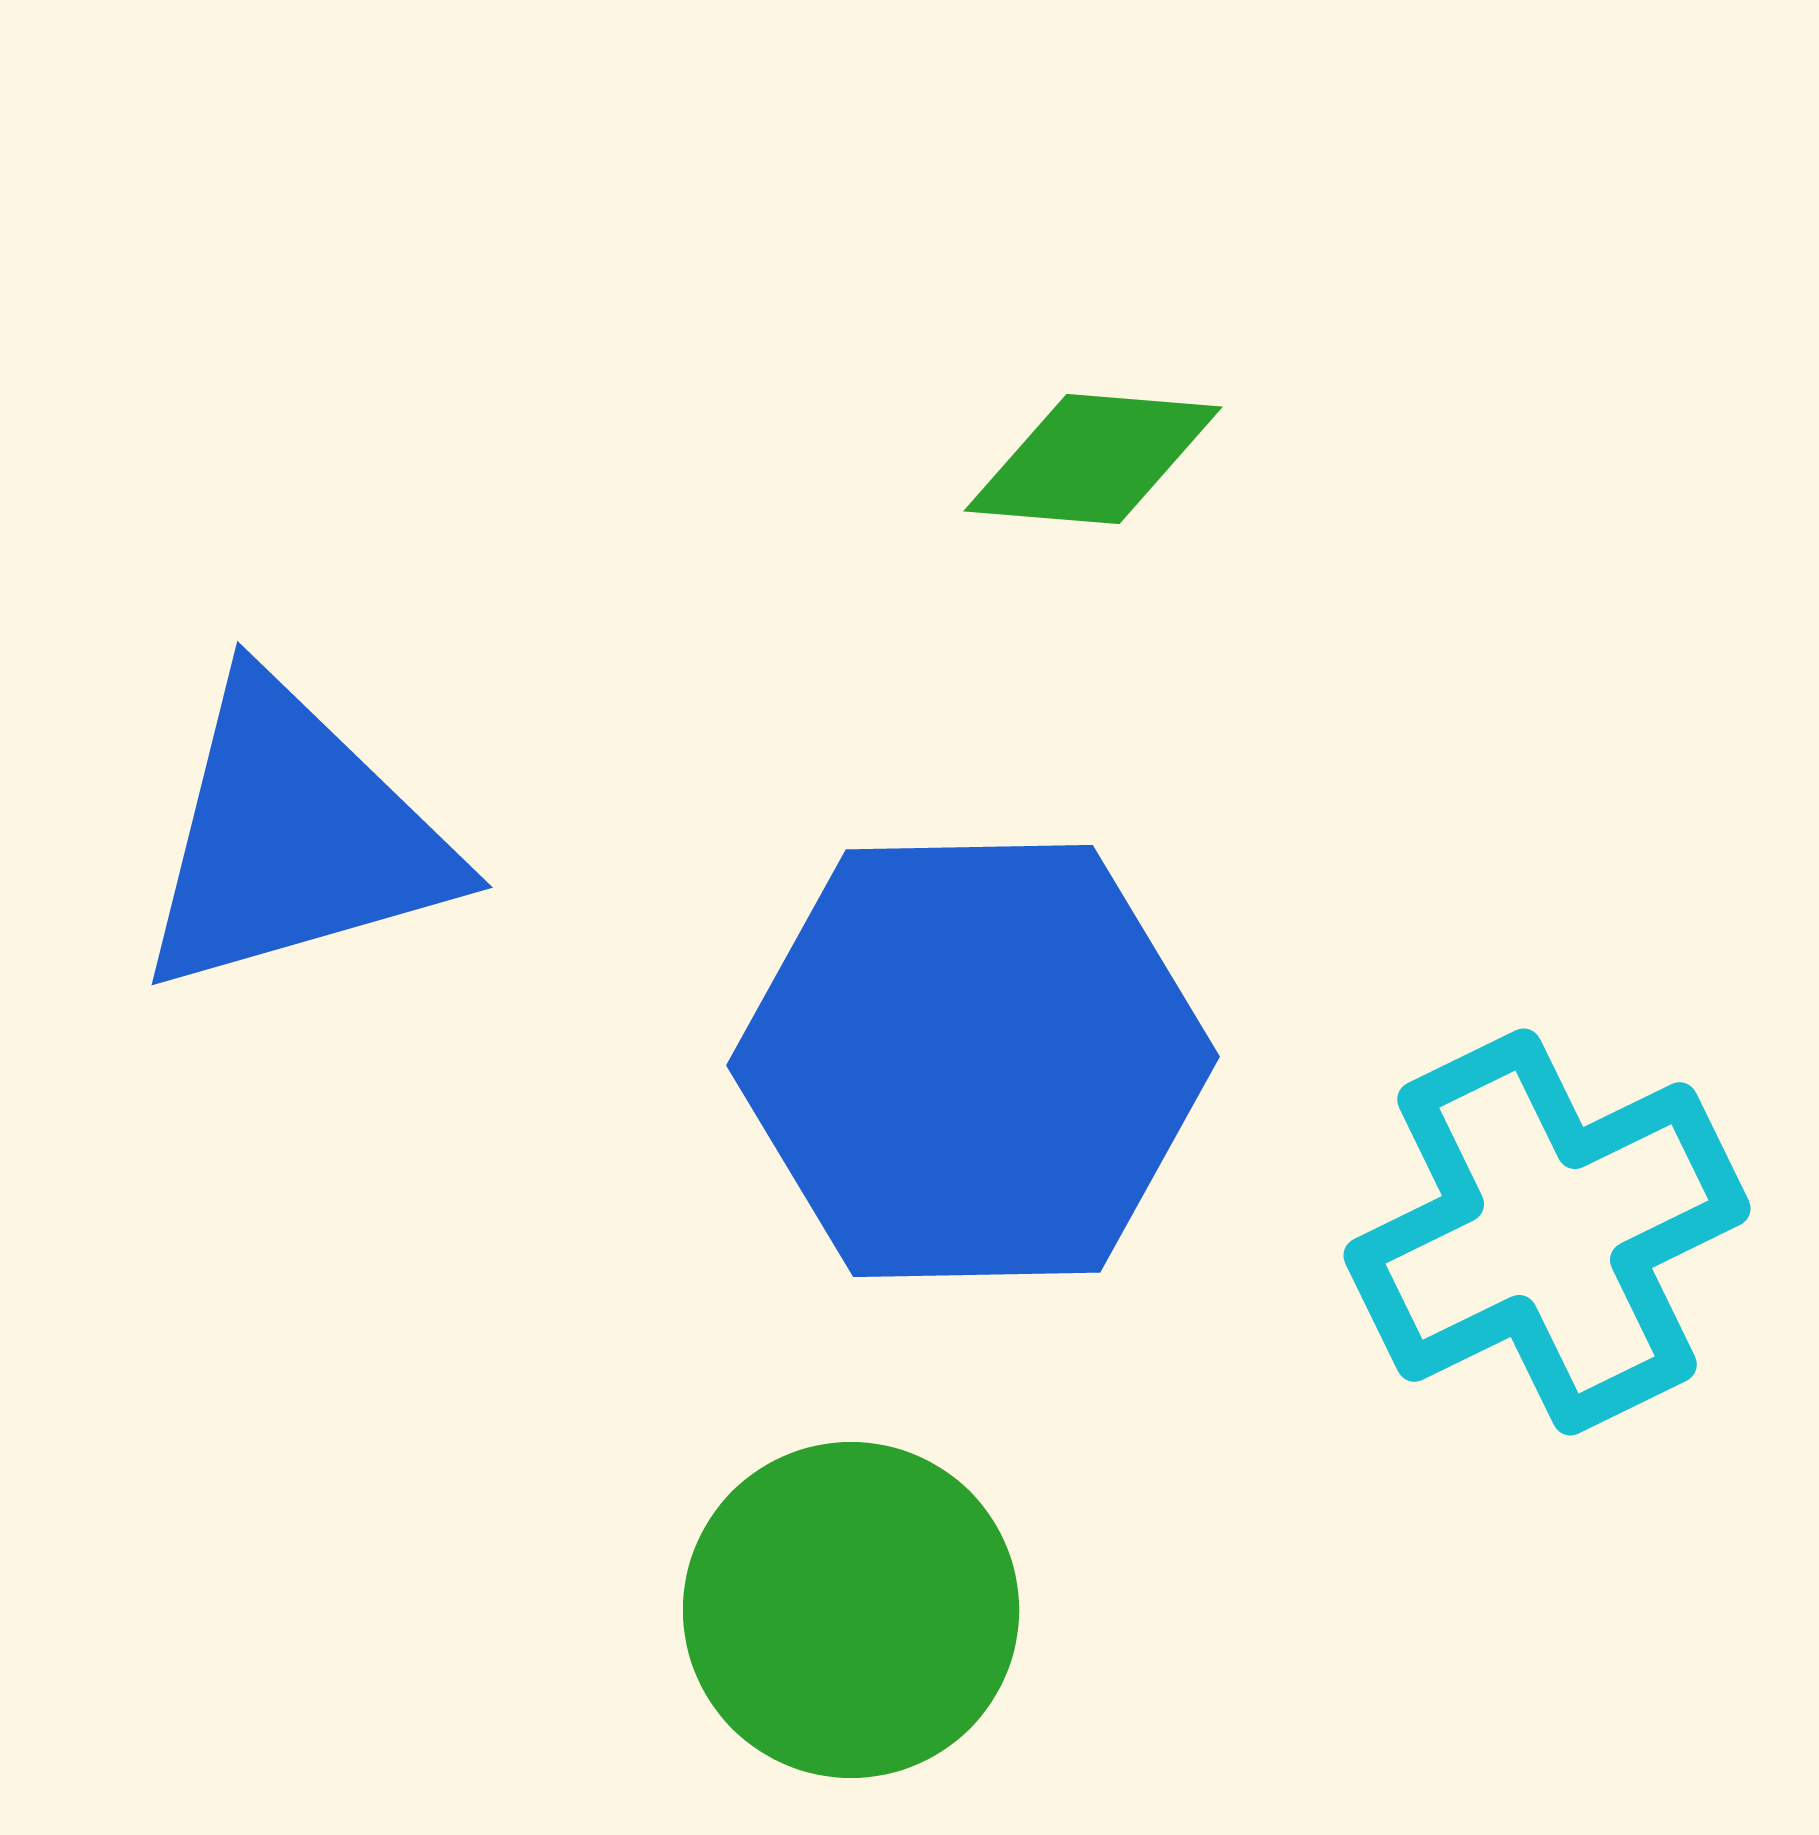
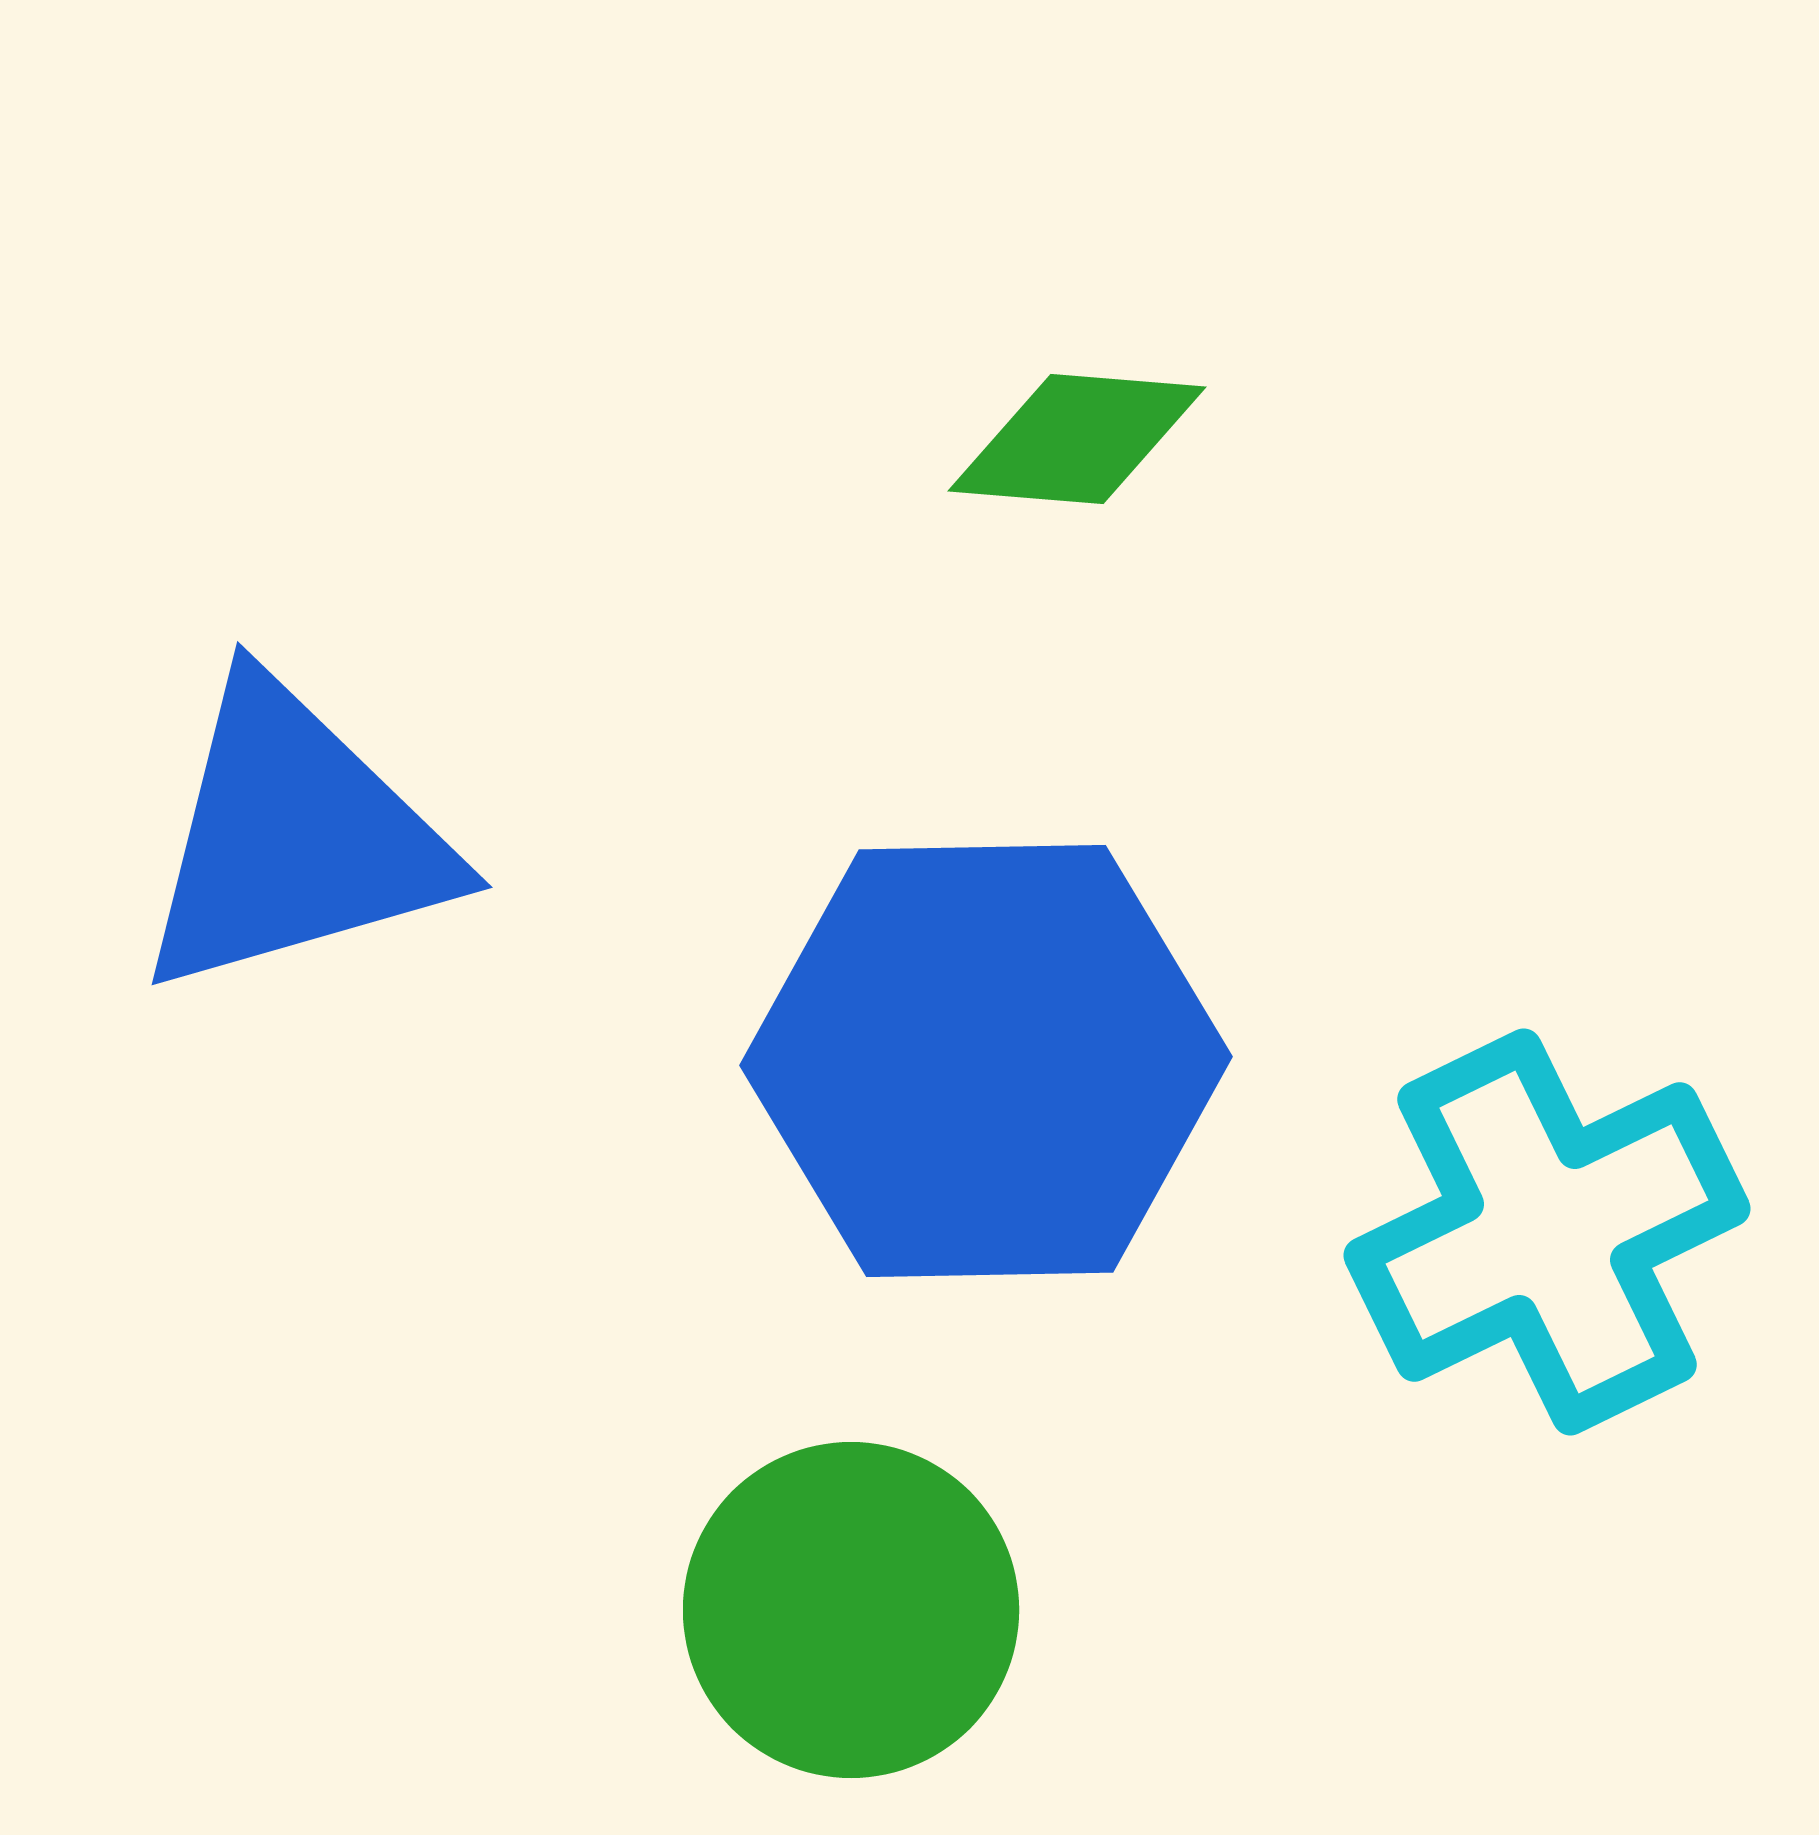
green diamond: moved 16 px left, 20 px up
blue hexagon: moved 13 px right
